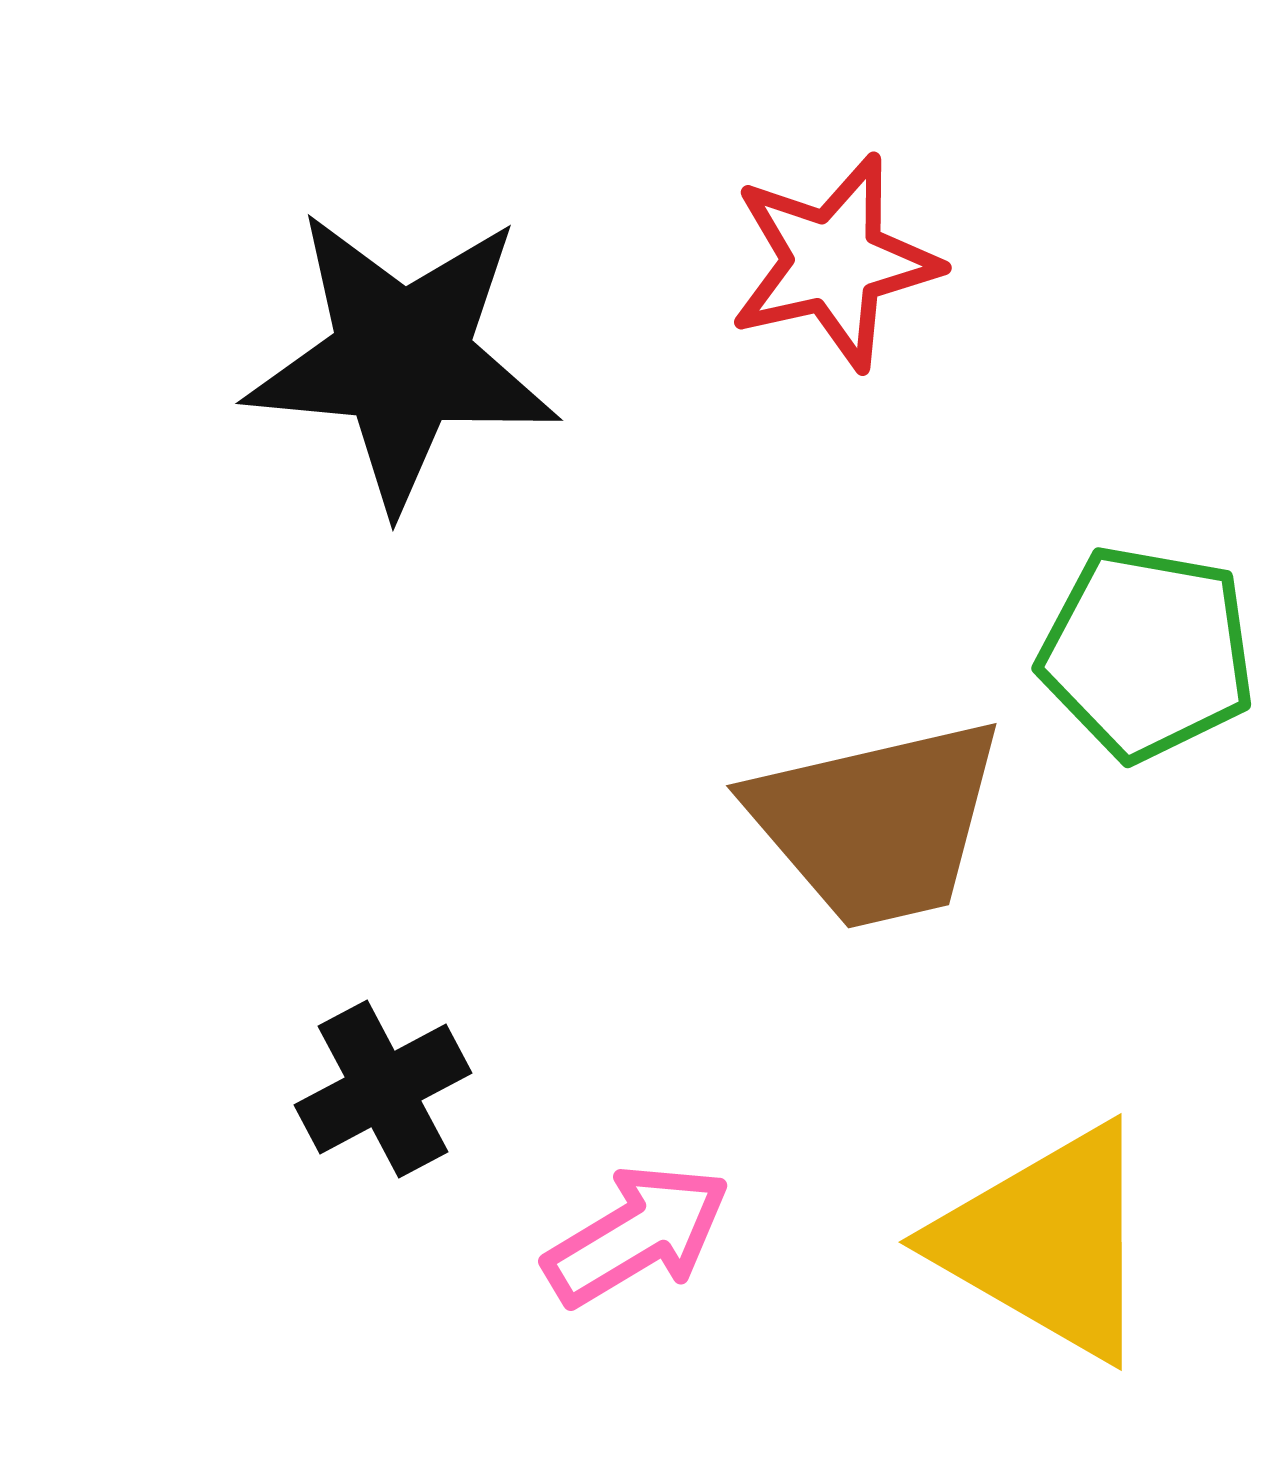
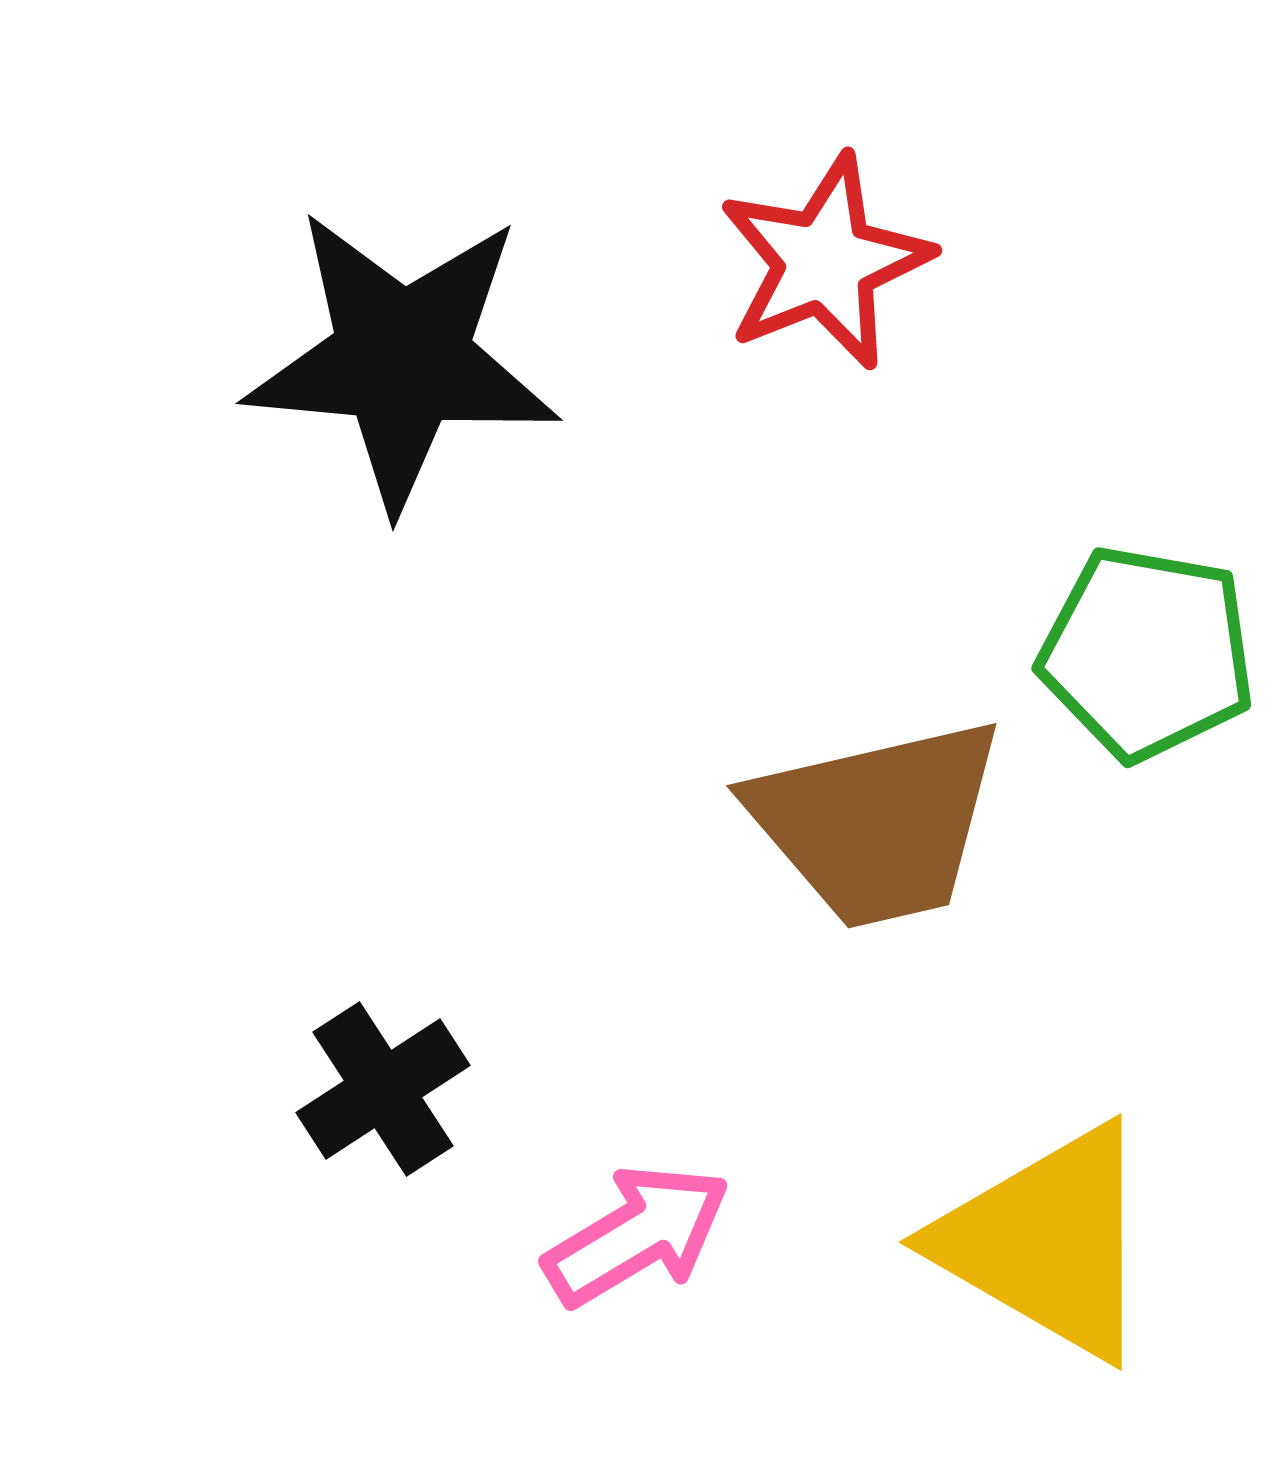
red star: moved 9 px left; rotated 9 degrees counterclockwise
black cross: rotated 5 degrees counterclockwise
